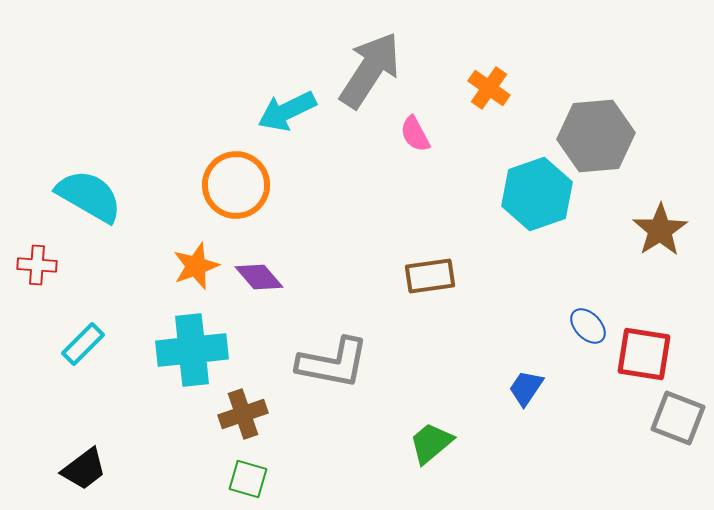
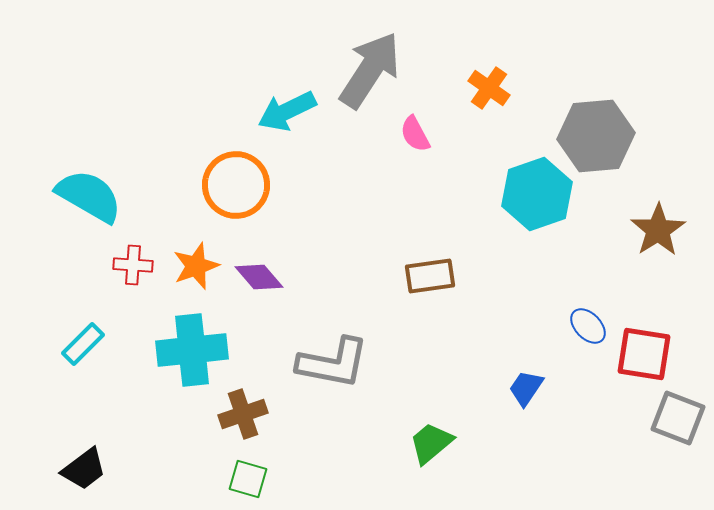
brown star: moved 2 px left
red cross: moved 96 px right
